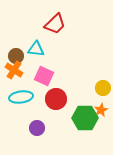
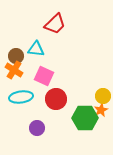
yellow circle: moved 8 px down
